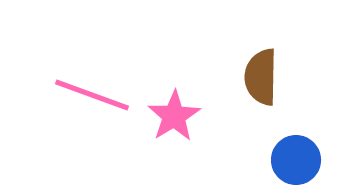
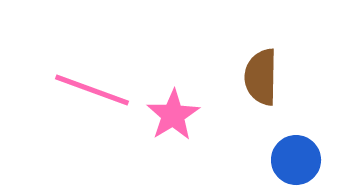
pink line: moved 5 px up
pink star: moved 1 px left, 1 px up
